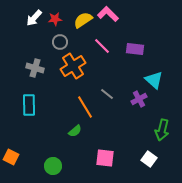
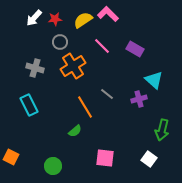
purple rectangle: rotated 24 degrees clockwise
purple cross: rotated 14 degrees clockwise
cyan rectangle: rotated 25 degrees counterclockwise
